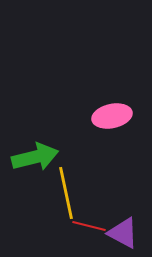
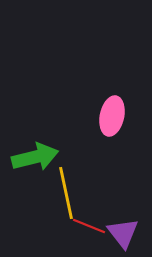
pink ellipse: rotated 66 degrees counterclockwise
red line: rotated 8 degrees clockwise
purple triangle: rotated 24 degrees clockwise
